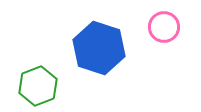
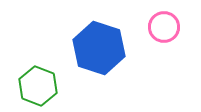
green hexagon: rotated 18 degrees counterclockwise
